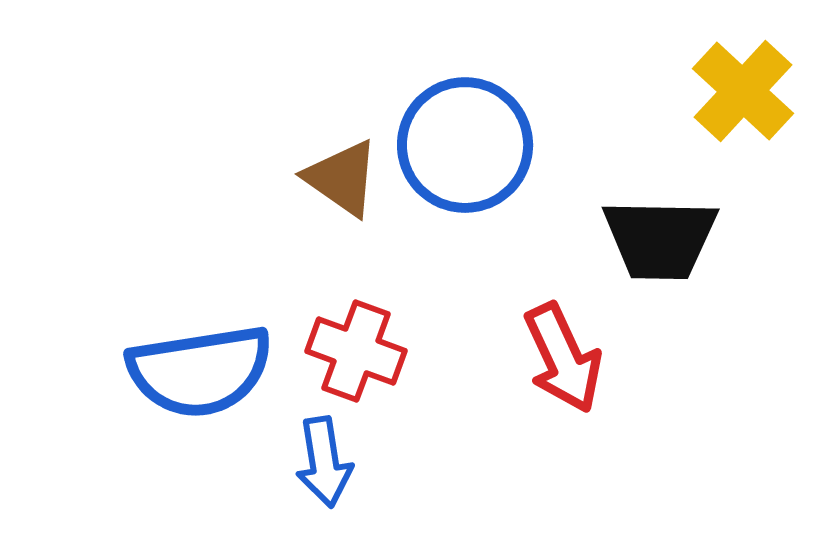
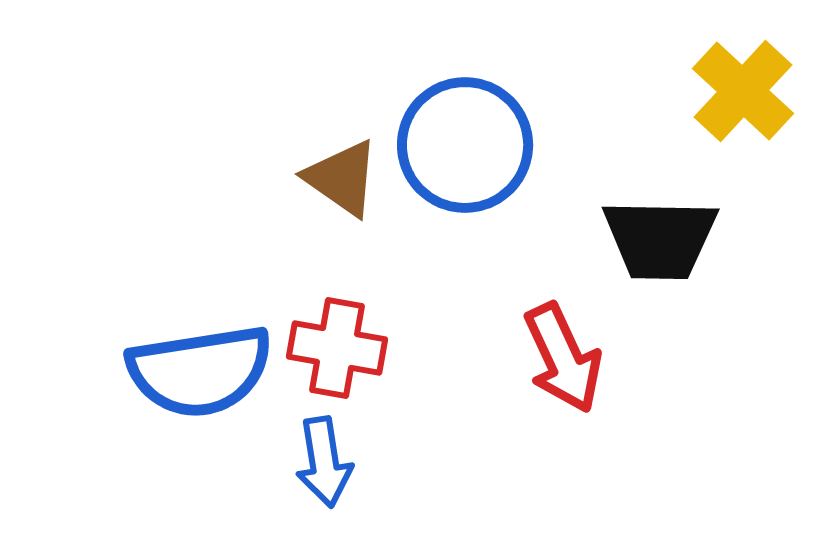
red cross: moved 19 px left, 3 px up; rotated 10 degrees counterclockwise
